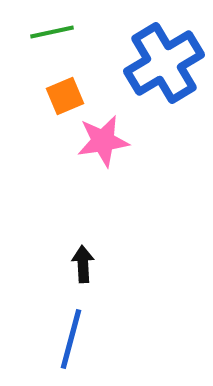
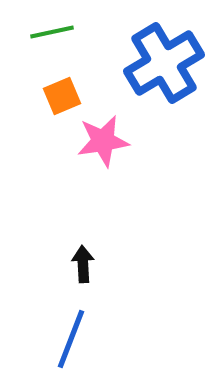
orange square: moved 3 px left
blue line: rotated 6 degrees clockwise
